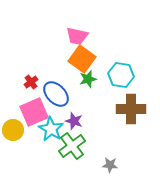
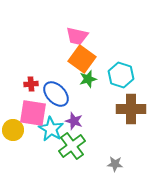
cyan hexagon: rotated 10 degrees clockwise
red cross: moved 2 px down; rotated 32 degrees clockwise
pink square: moved 1 px left, 1 px down; rotated 32 degrees clockwise
gray star: moved 5 px right, 1 px up
